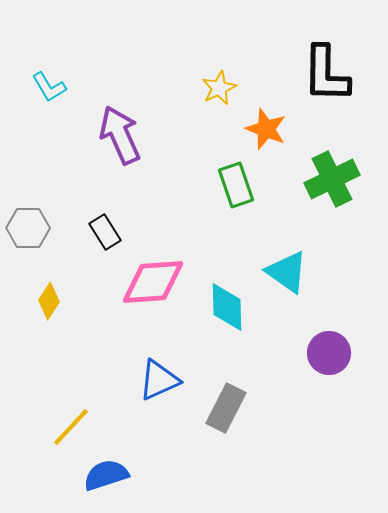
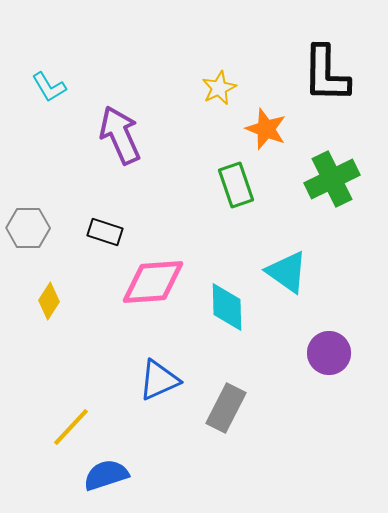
black rectangle: rotated 40 degrees counterclockwise
